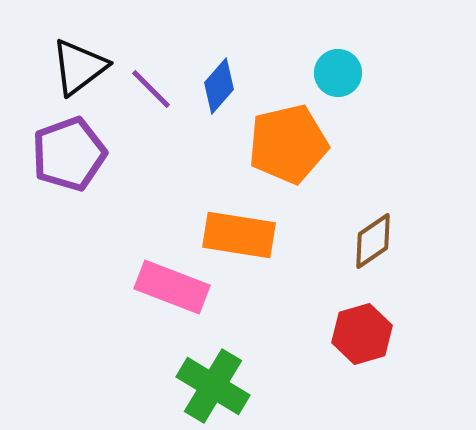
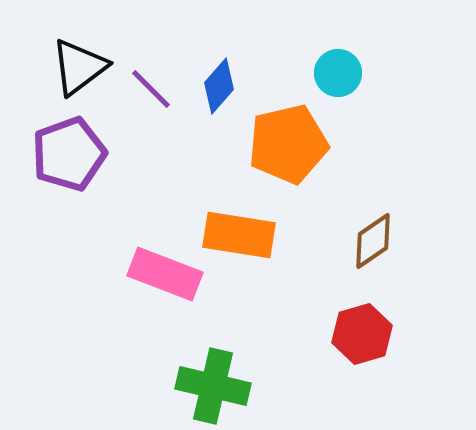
pink rectangle: moved 7 px left, 13 px up
green cross: rotated 18 degrees counterclockwise
